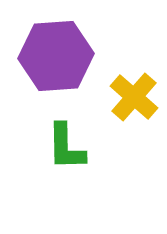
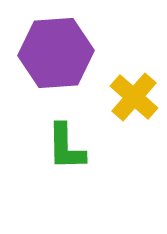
purple hexagon: moved 3 px up
